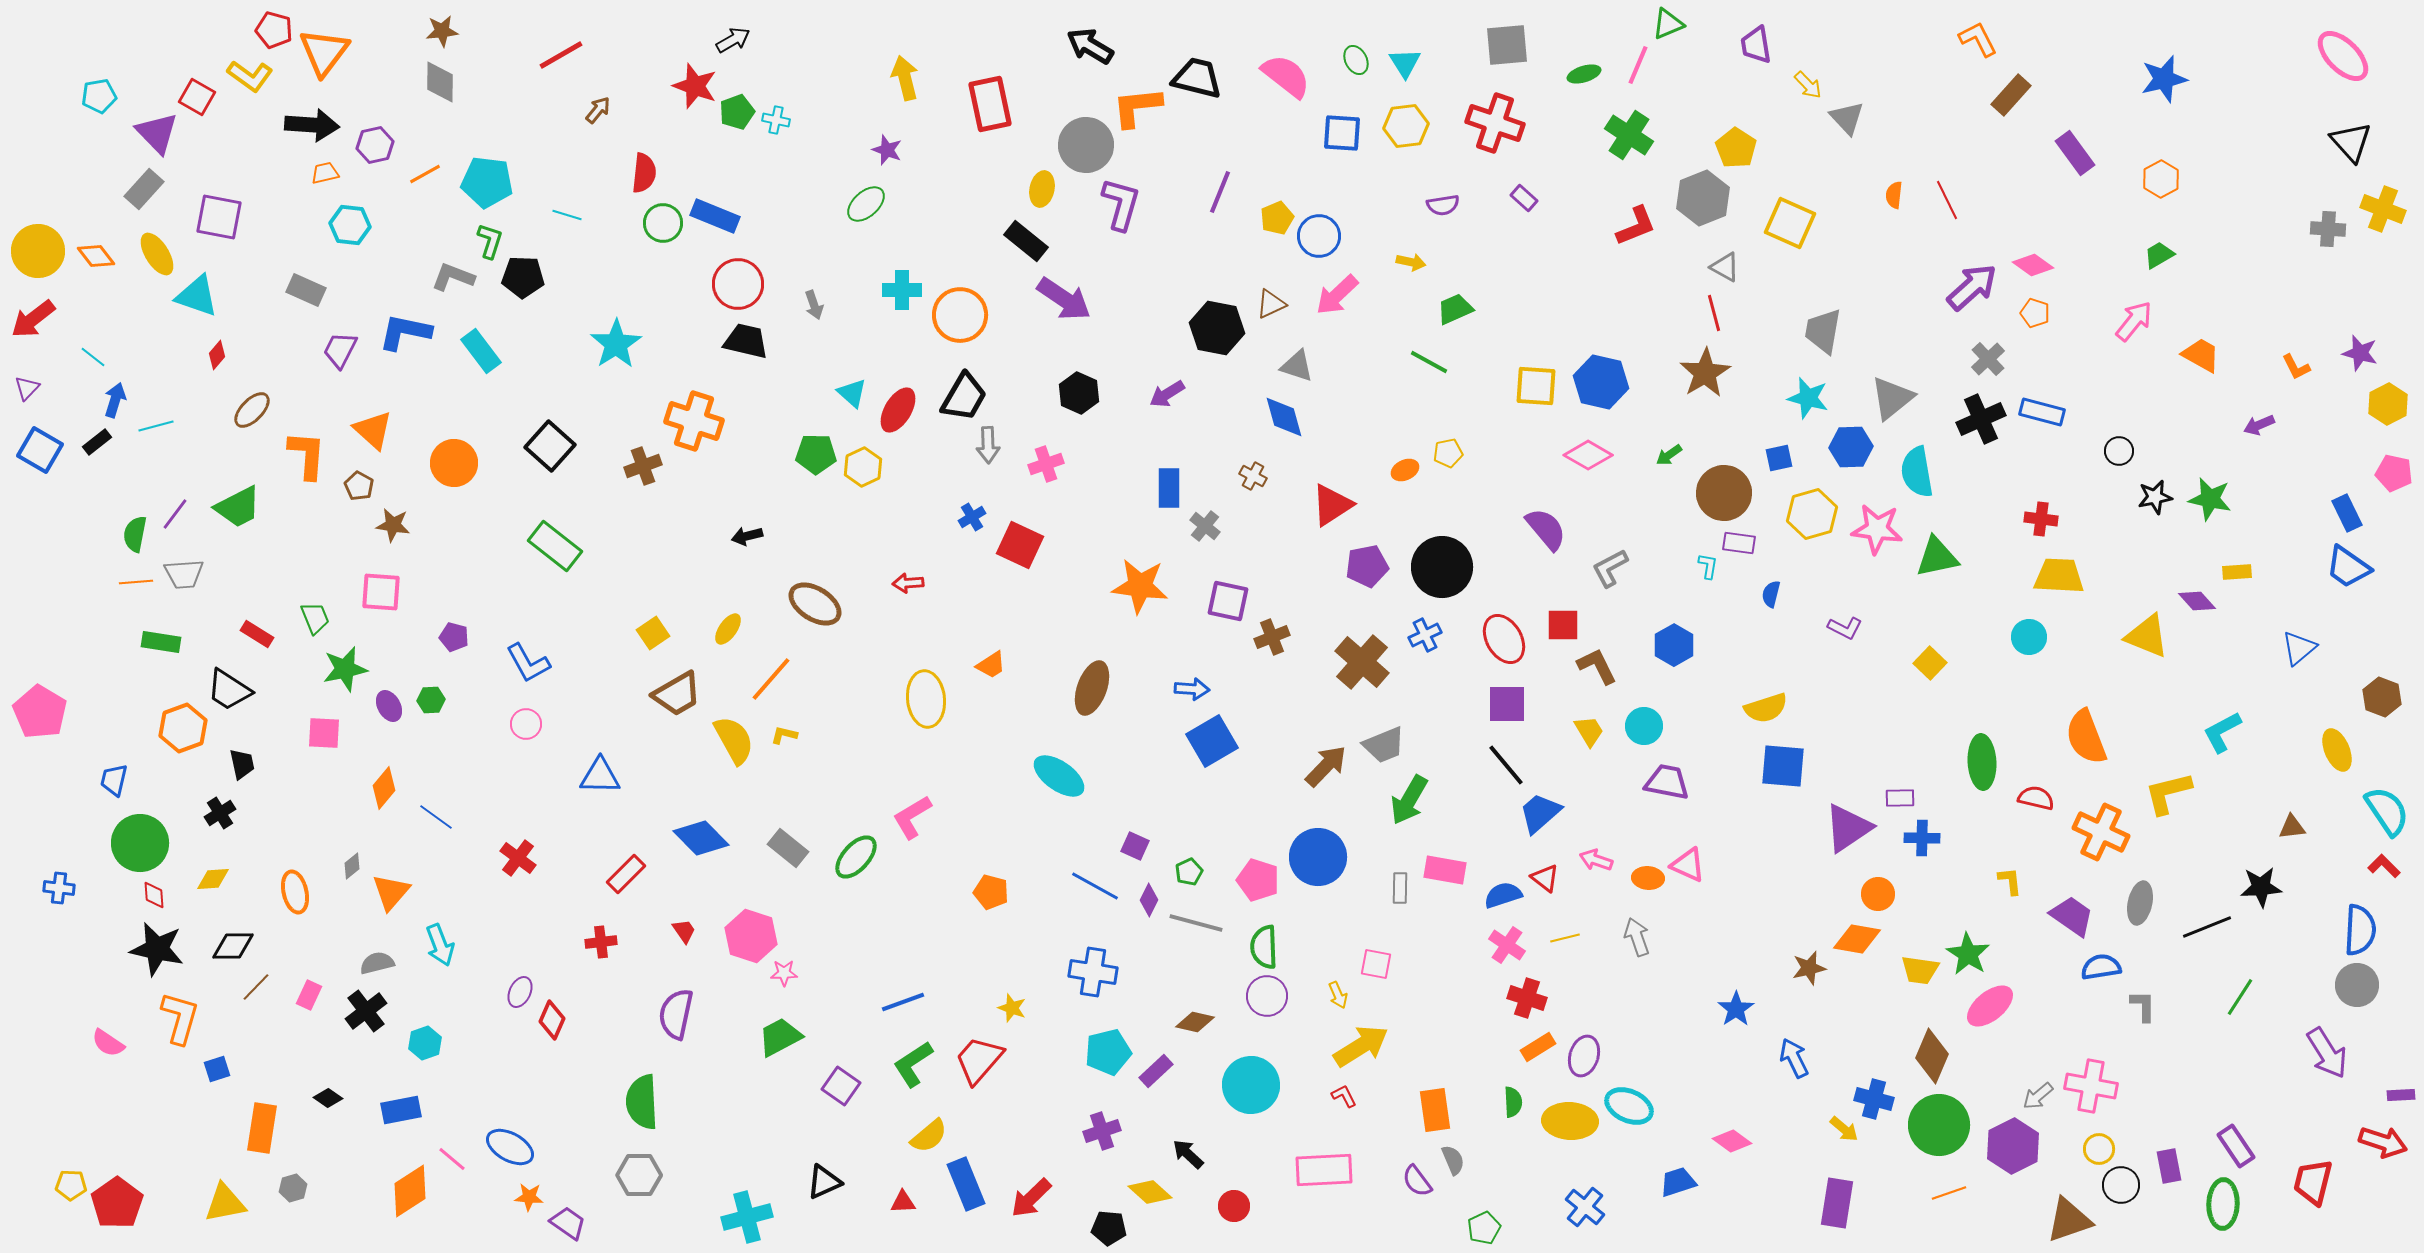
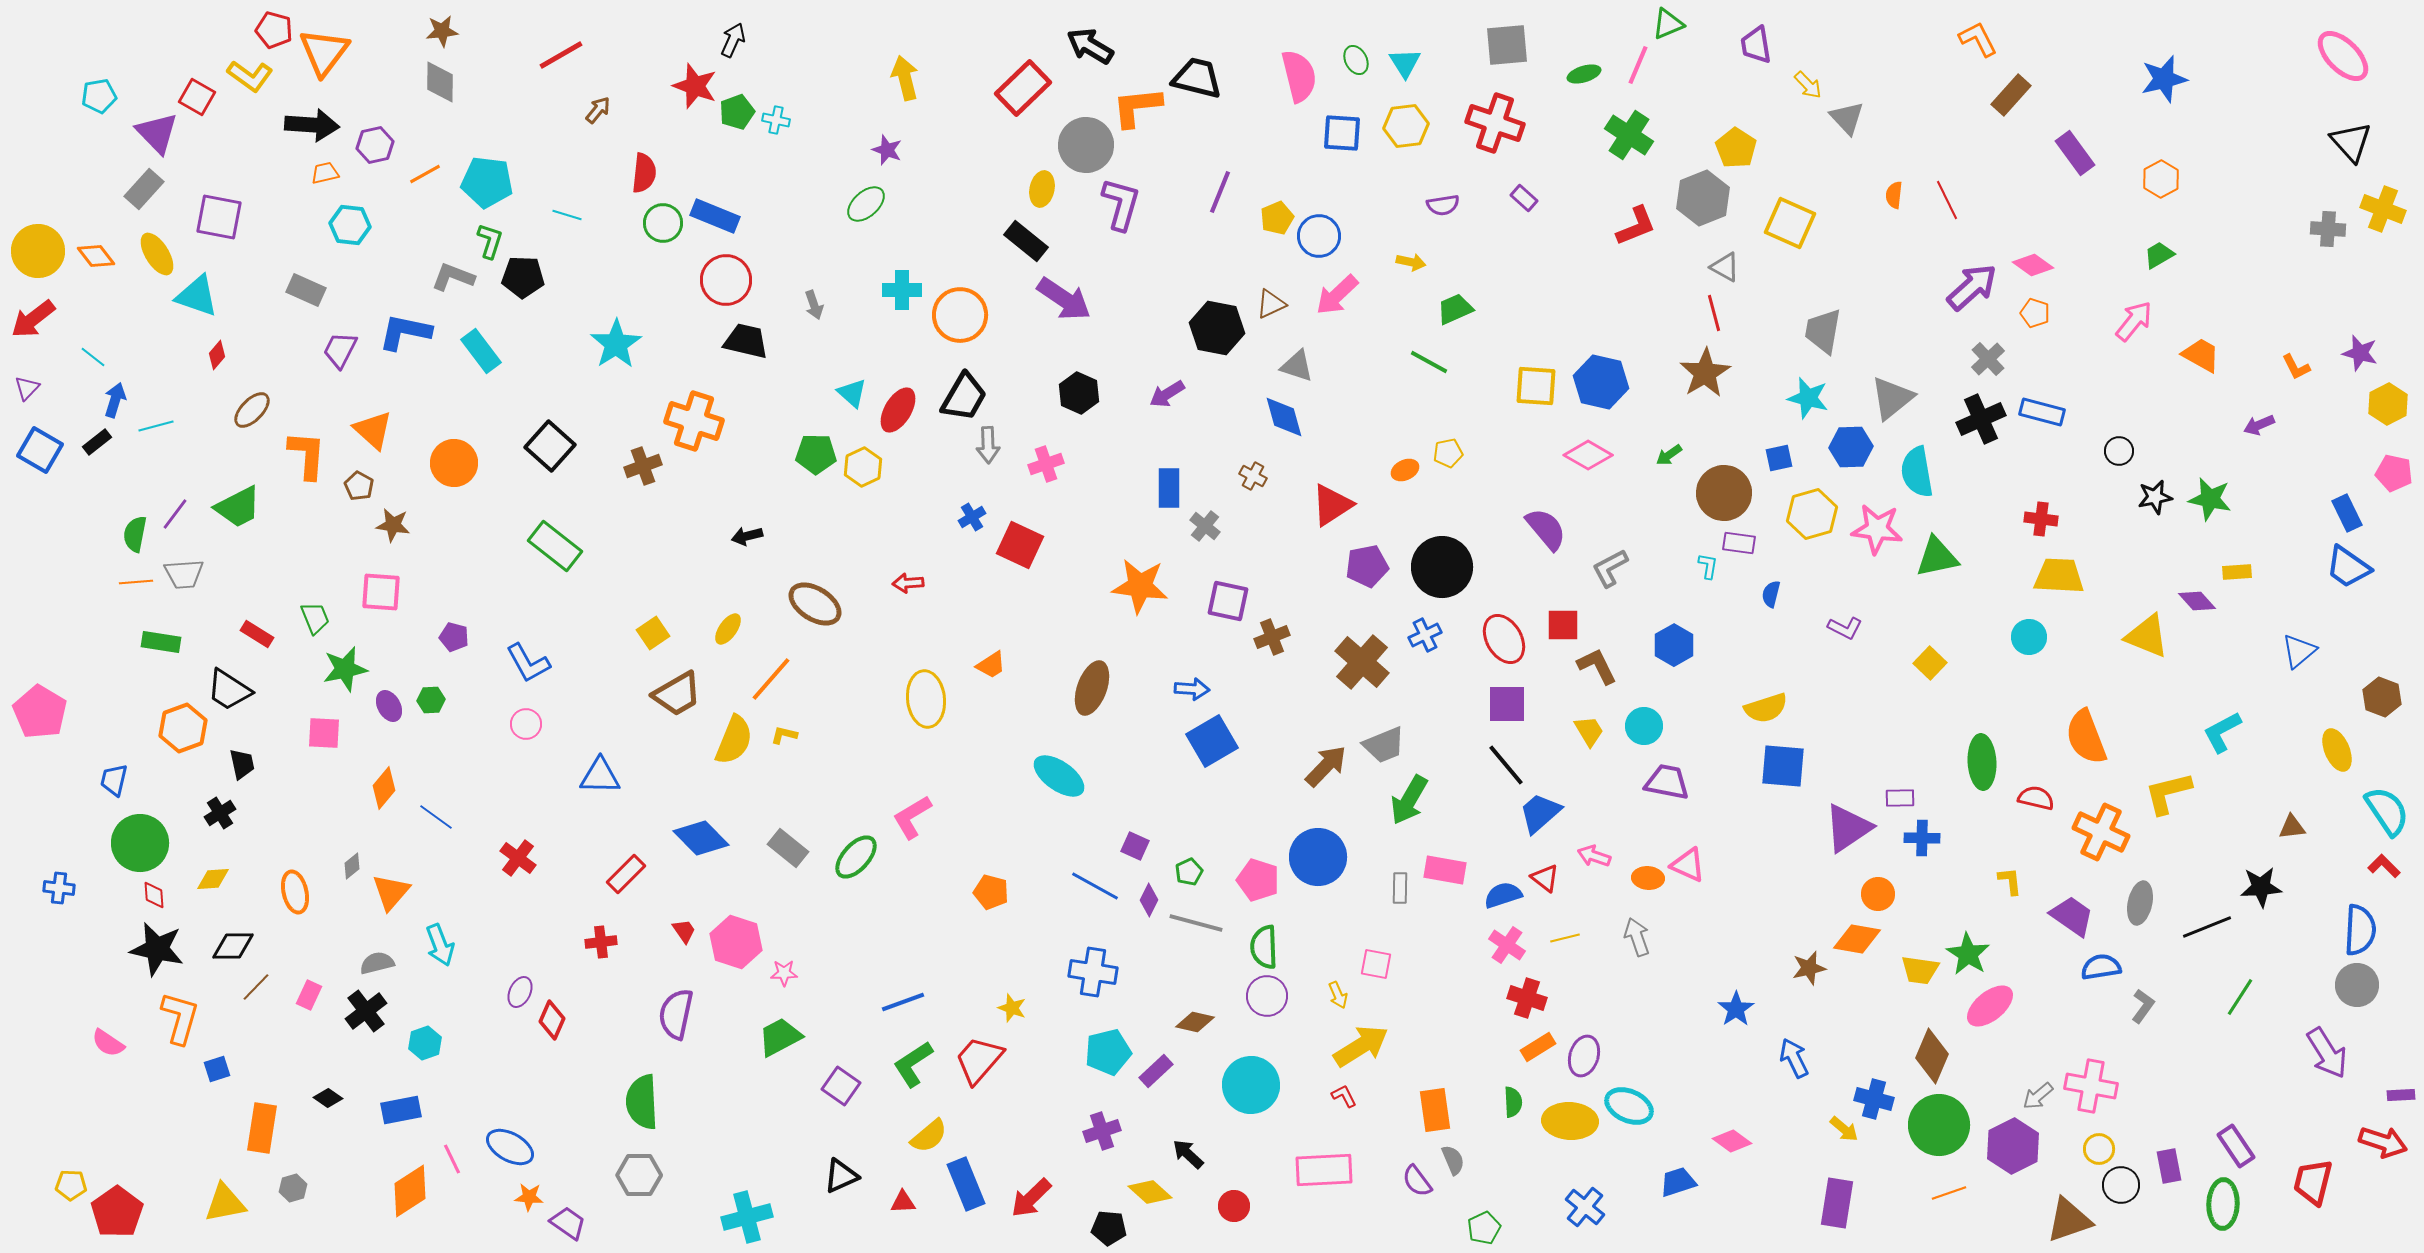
black arrow at (733, 40): rotated 36 degrees counterclockwise
pink semicircle at (1286, 76): moved 13 px right; rotated 38 degrees clockwise
red rectangle at (990, 104): moved 33 px right, 16 px up; rotated 58 degrees clockwise
red circle at (738, 284): moved 12 px left, 4 px up
blue triangle at (2299, 648): moved 3 px down
yellow semicircle at (734, 740): rotated 51 degrees clockwise
pink arrow at (1596, 860): moved 2 px left, 4 px up
pink hexagon at (751, 936): moved 15 px left, 6 px down
gray L-shape at (2143, 1006): rotated 36 degrees clockwise
pink line at (452, 1159): rotated 24 degrees clockwise
black triangle at (824, 1182): moved 17 px right, 6 px up
red pentagon at (117, 1203): moved 9 px down
